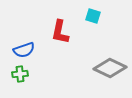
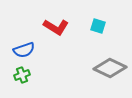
cyan square: moved 5 px right, 10 px down
red L-shape: moved 4 px left, 5 px up; rotated 70 degrees counterclockwise
green cross: moved 2 px right, 1 px down; rotated 14 degrees counterclockwise
